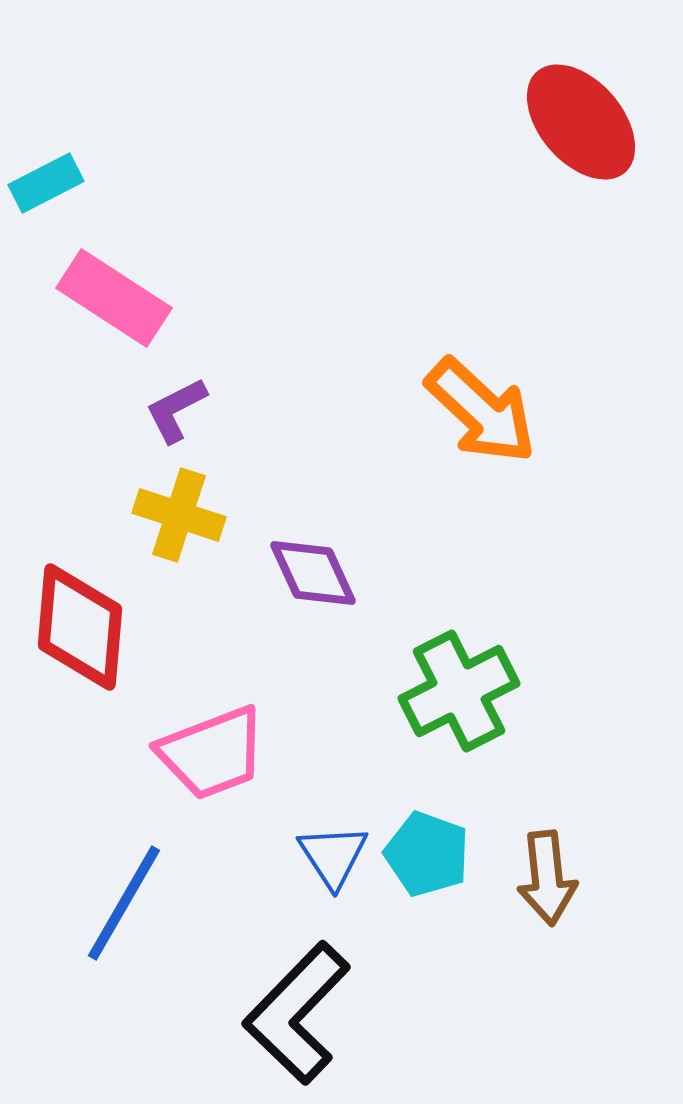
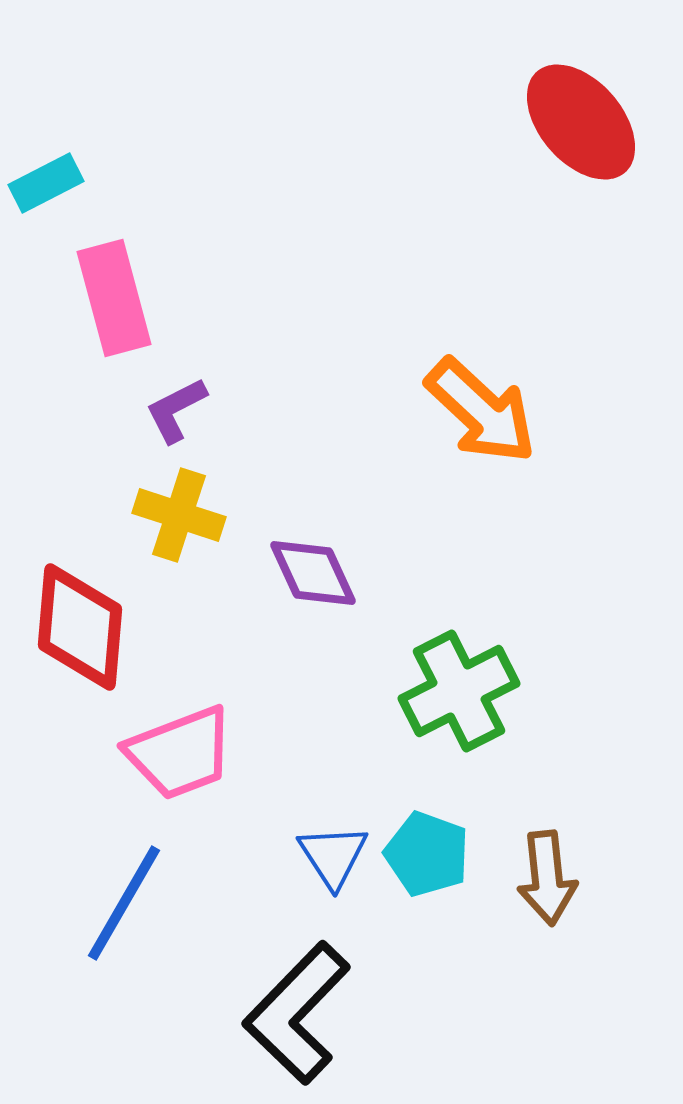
pink rectangle: rotated 42 degrees clockwise
pink trapezoid: moved 32 px left
